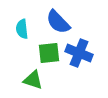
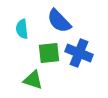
blue semicircle: moved 1 px right, 1 px up
